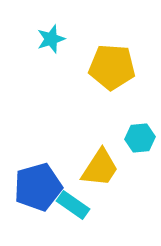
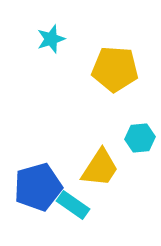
yellow pentagon: moved 3 px right, 2 px down
